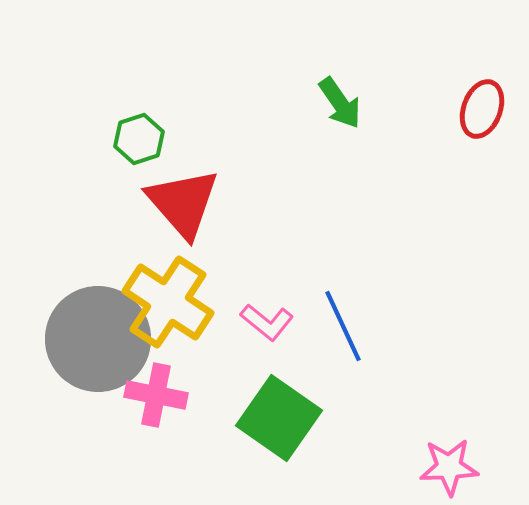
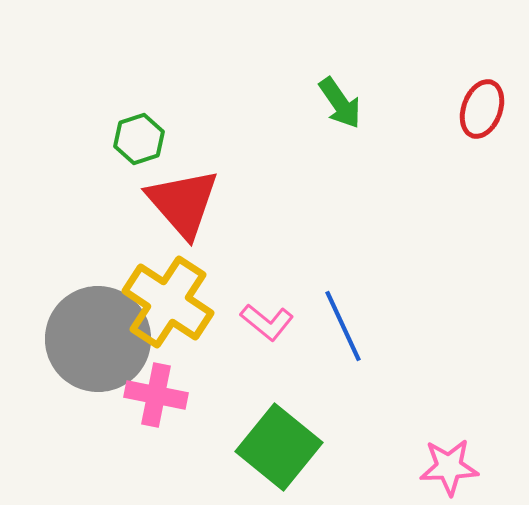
green square: moved 29 px down; rotated 4 degrees clockwise
